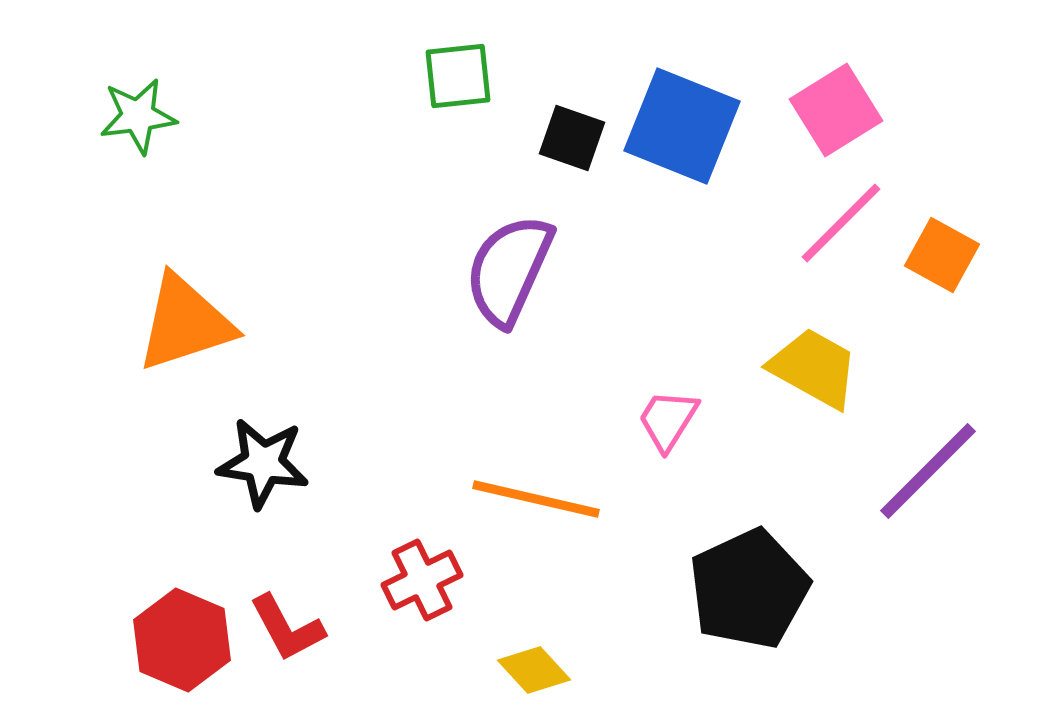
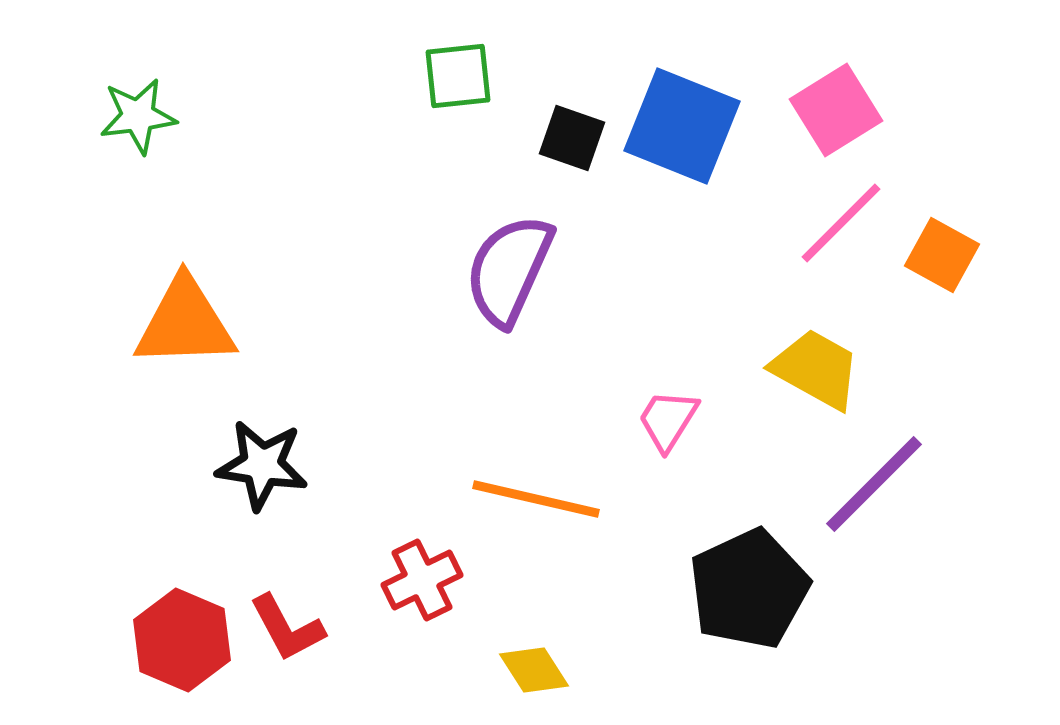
orange triangle: rotated 16 degrees clockwise
yellow trapezoid: moved 2 px right, 1 px down
black star: moved 1 px left, 2 px down
purple line: moved 54 px left, 13 px down
yellow diamond: rotated 10 degrees clockwise
